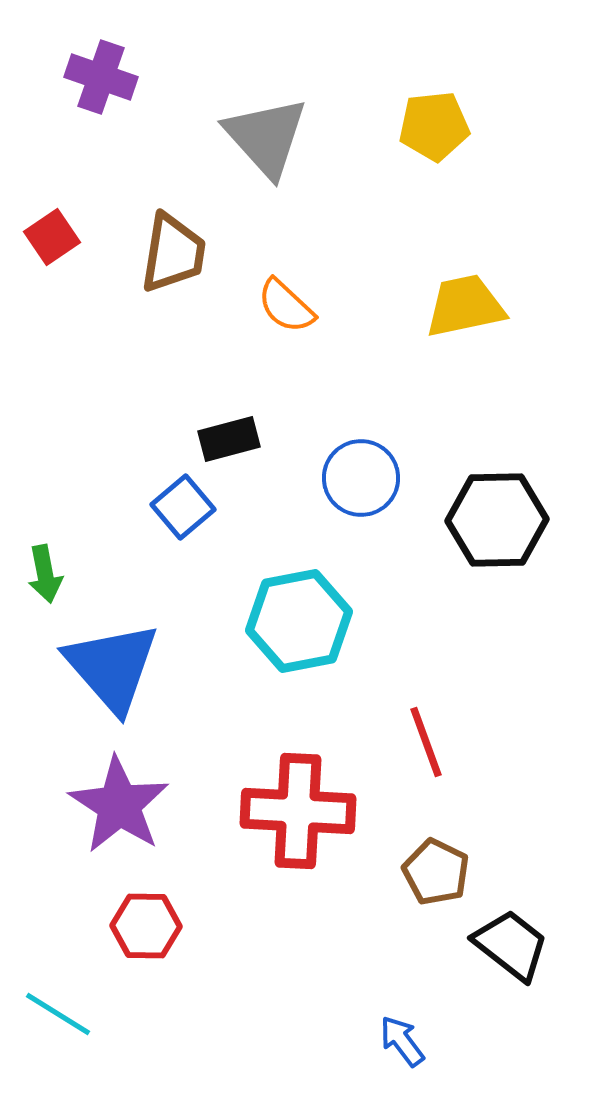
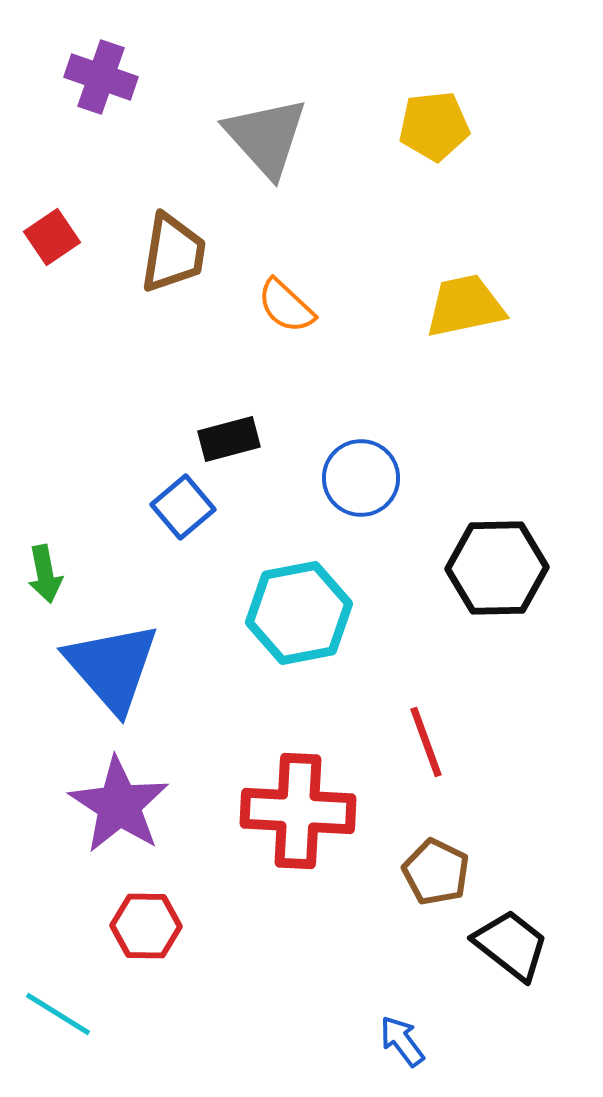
black hexagon: moved 48 px down
cyan hexagon: moved 8 px up
